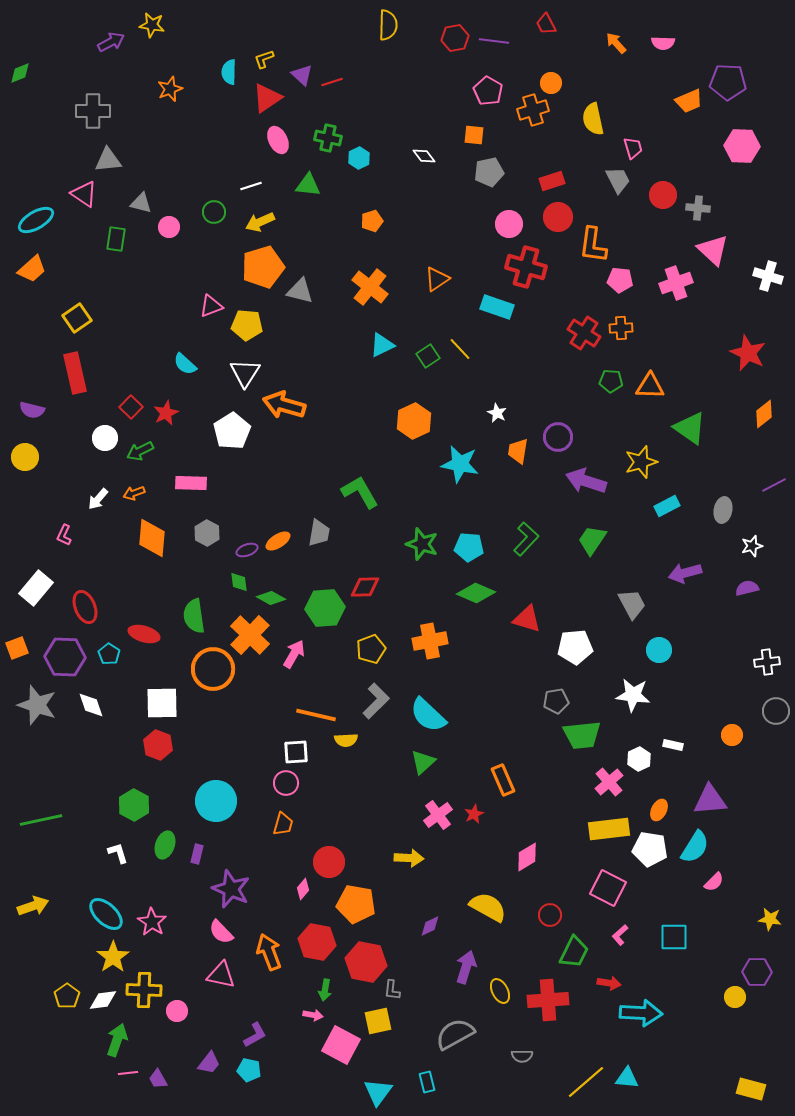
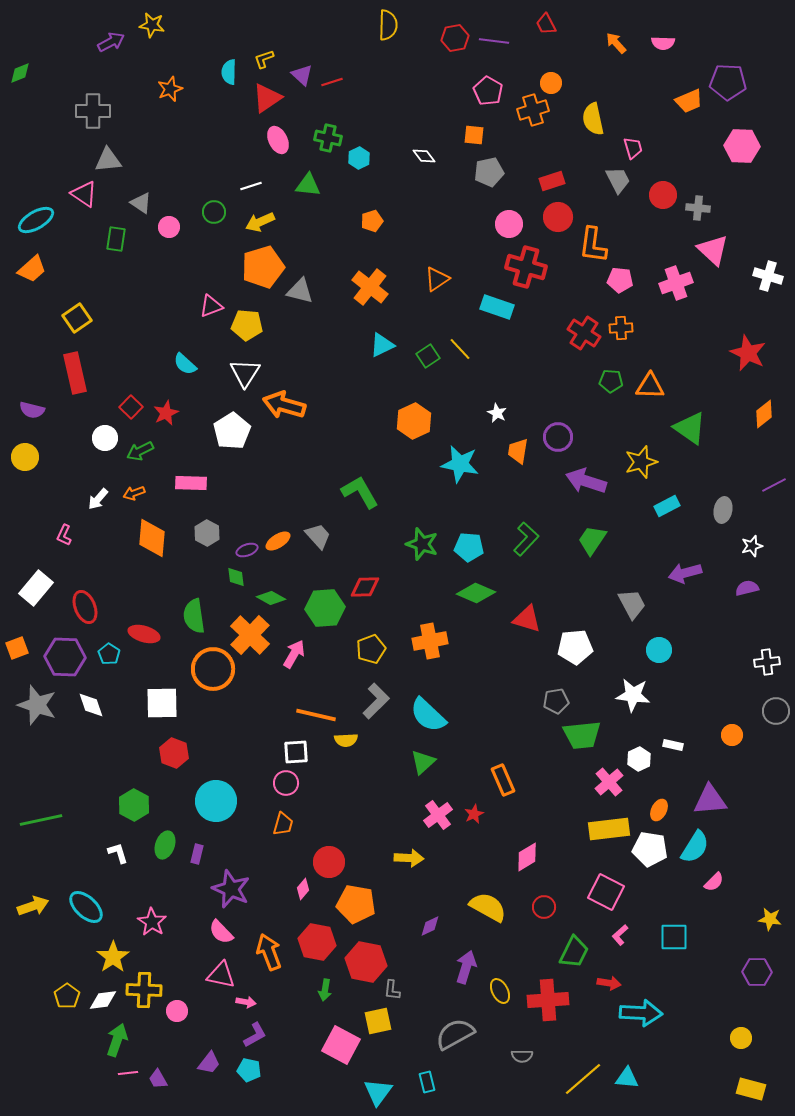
gray triangle at (141, 203): rotated 20 degrees clockwise
gray trapezoid at (319, 533): moved 1 px left, 3 px down; rotated 52 degrees counterclockwise
green diamond at (239, 582): moved 3 px left, 5 px up
red hexagon at (158, 745): moved 16 px right, 8 px down
pink square at (608, 888): moved 2 px left, 4 px down
cyan ellipse at (106, 914): moved 20 px left, 7 px up
red circle at (550, 915): moved 6 px left, 8 px up
yellow circle at (735, 997): moved 6 px right, 41 px down
pink arrow at (313, 1015): moved 67 px left, 13 px up
yellow line at (586, 1082): moved 3 px left, 3 px up
